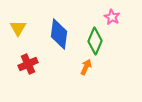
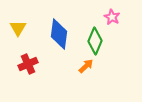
orange arrow: moved 1 px up; rotated 21 degrees clockwise
